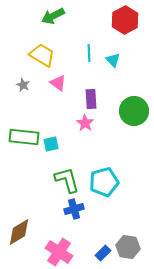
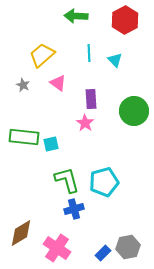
green arrow: moved 23 px right; rotated 30 degrees clockwise
yellow trapezoid: rotated 72 degrees counterclockwise
cyan triangle: moved 2 px right
brown diamond: moved 2 px right, 1 px down
gray hexagon: rotated 20 degrees counterclockwise
pink cross: moved 2 px left, 4 px up
